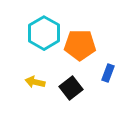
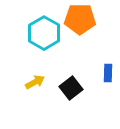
orange pentagon: moved 26 px up
blue rectangle: rotated 18 degrees counterclockwise
yellow arrow: rotated 138 degrees clockwise
